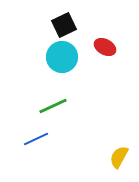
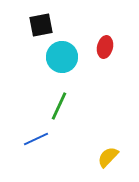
black square: moved 23 px left; rotated 15 degrees clockwise
red ellipse: rotated 75 degrees clockwise
green line: moved 6 px right; rotated 40 degrees counterclockwise
yellow semicircle: moved 11 px left; rotated 15 degrees clockwise
